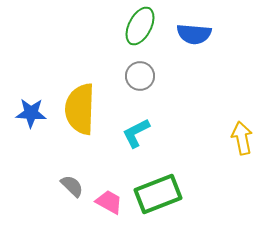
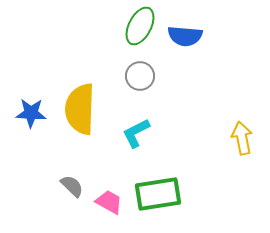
blue semicircle: moved 9 px left, 2 px down
green rectangle: rotated 12 degrees clockwise
